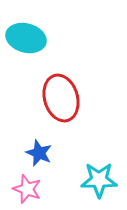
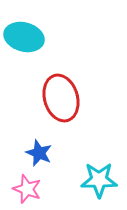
cyan ellipse: moved 2 px left, 1 px up
